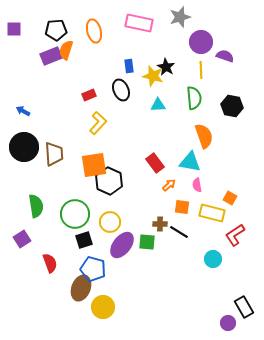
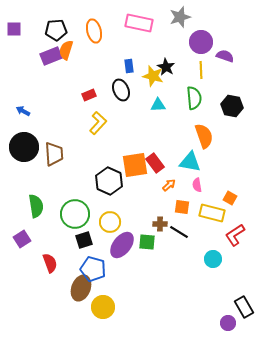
orange square at (94, 165): moved 41 px right
